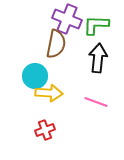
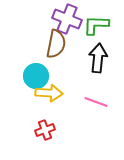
cyan circle: moved 1 px right
